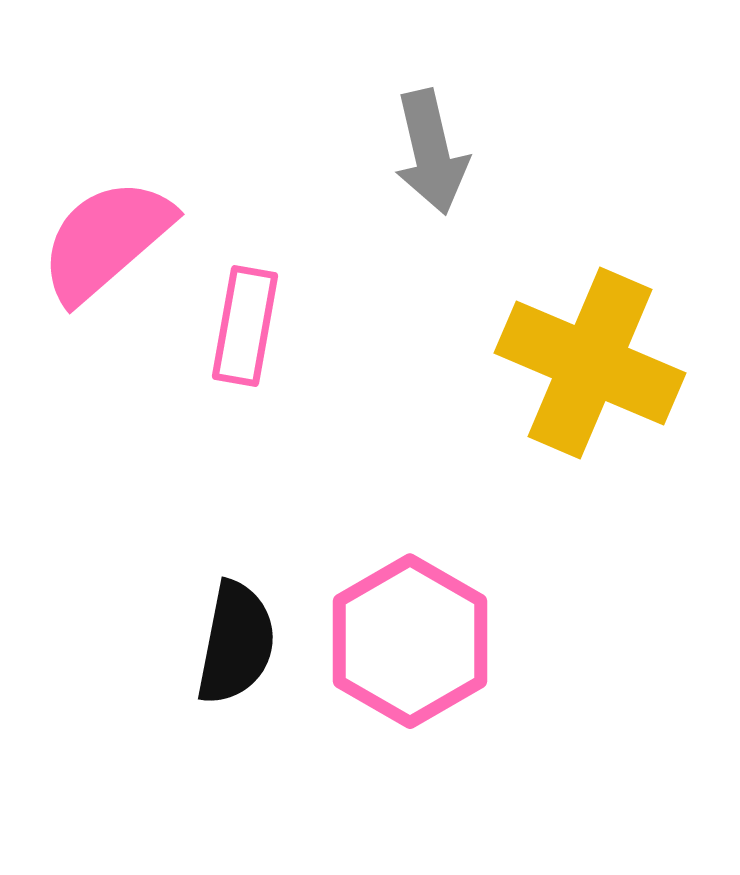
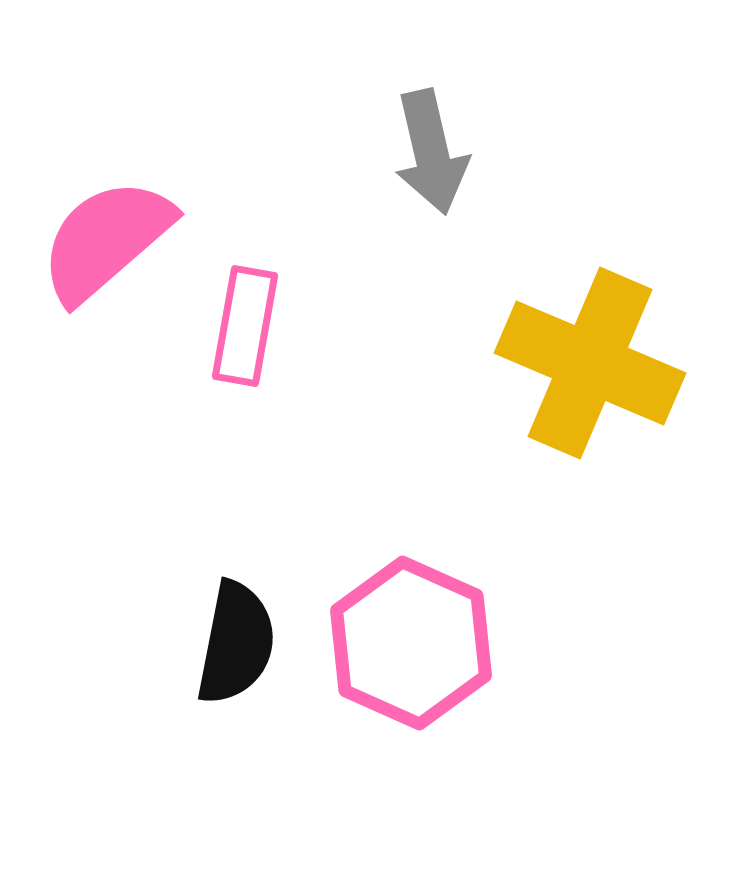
pink hexagon: moved 1 px right, 2 px down; rotated 6 degrees counterclockwise
